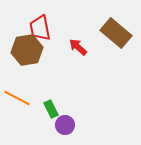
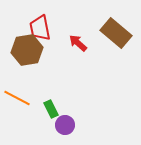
red arrow: moved 4 px up
